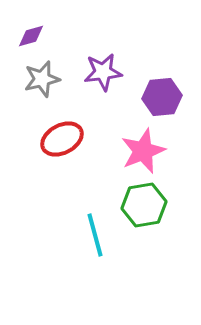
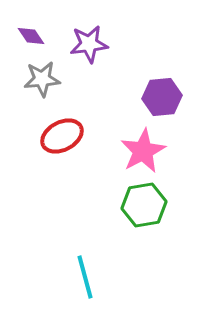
purple diamond: rotated 72 degrees clockwise
purple star: moved 14 px left, 28 px up
gray star: rotated 9 degrees clockwise
red ellipse: moved 3 px up
pink star: rotated 6 degrees counterclockwise
cyan line: moved 10 px left, 42 px down
